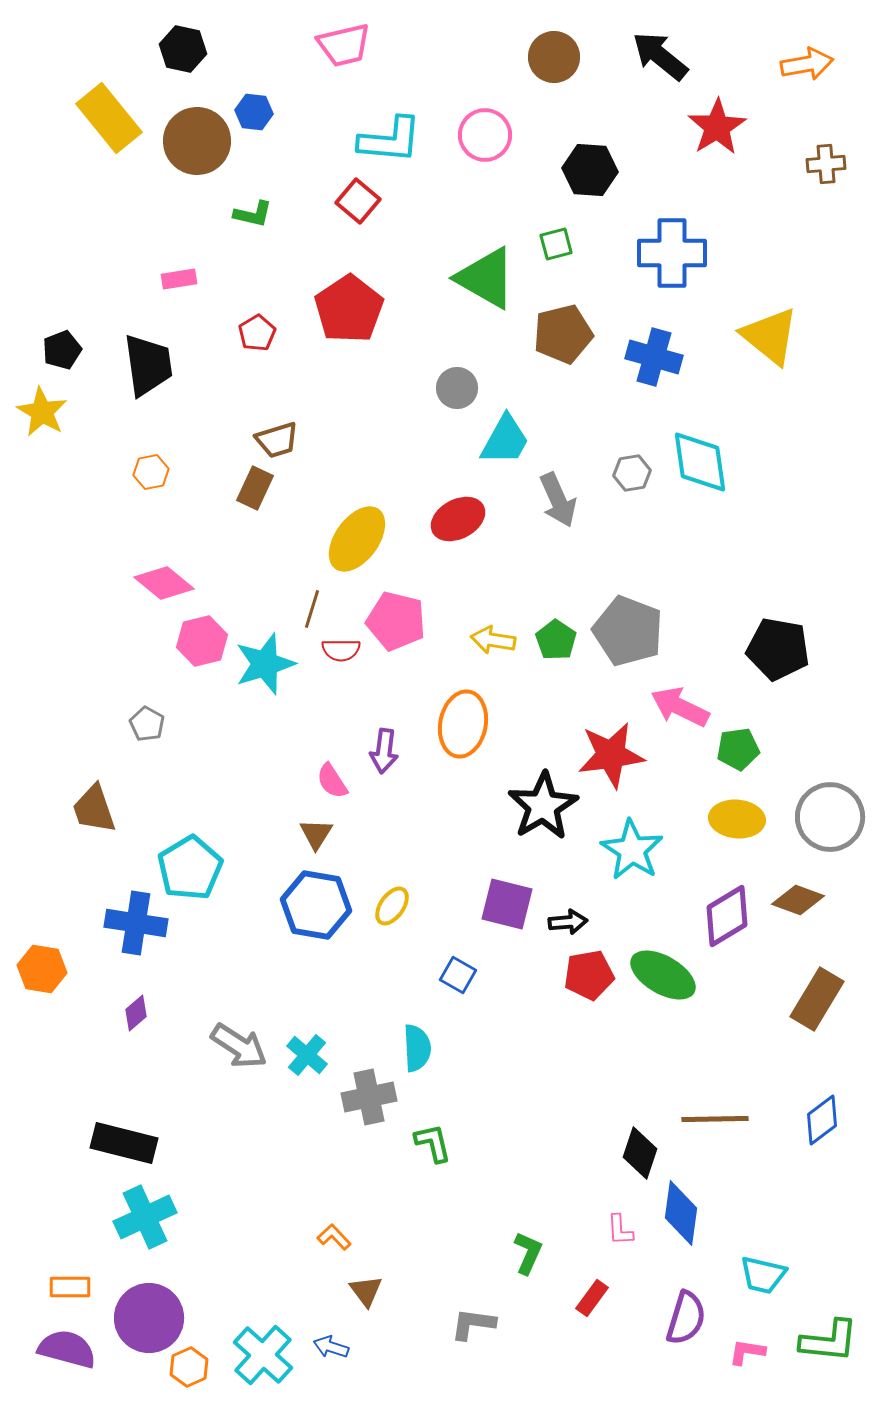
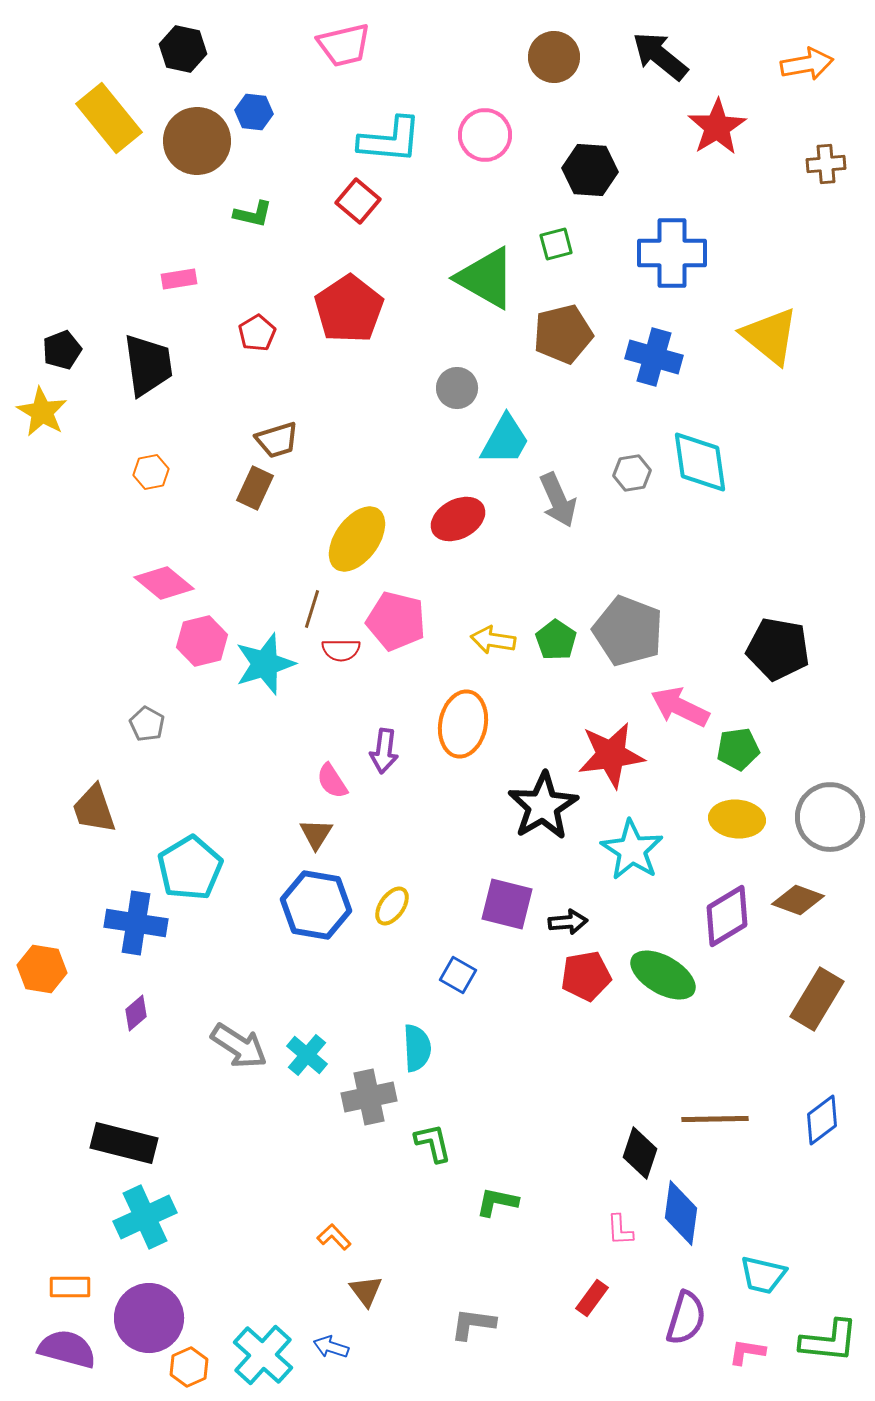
red pentagon at (589, 975): moved 3 px left, 1 px down
green L-shape at (528, 1253): moved 31 px left, 51 px up; rotated 102 degrees counterclockwise
